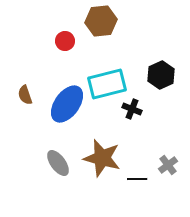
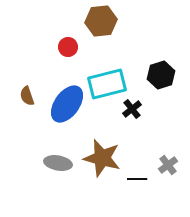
red circle: moved 3 px right, 6 px down
black hexagon: rotated 8 degrees clockwise
brown semicircle: moved 2 px right, 1 px down
black cross: rotated 30 degrees clockwise
gray ellipse: rotated 44 degrees counterclockwise
